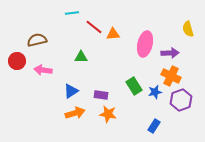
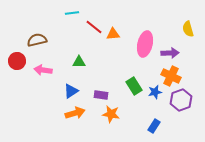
green triangle: moved 2 px left, 5 px down
orange star: moved 3 px right
